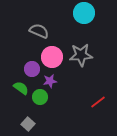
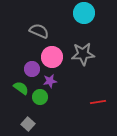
gray star: moved 2 px right, 1 px up
red line: rotated 28 degrees clockwise
